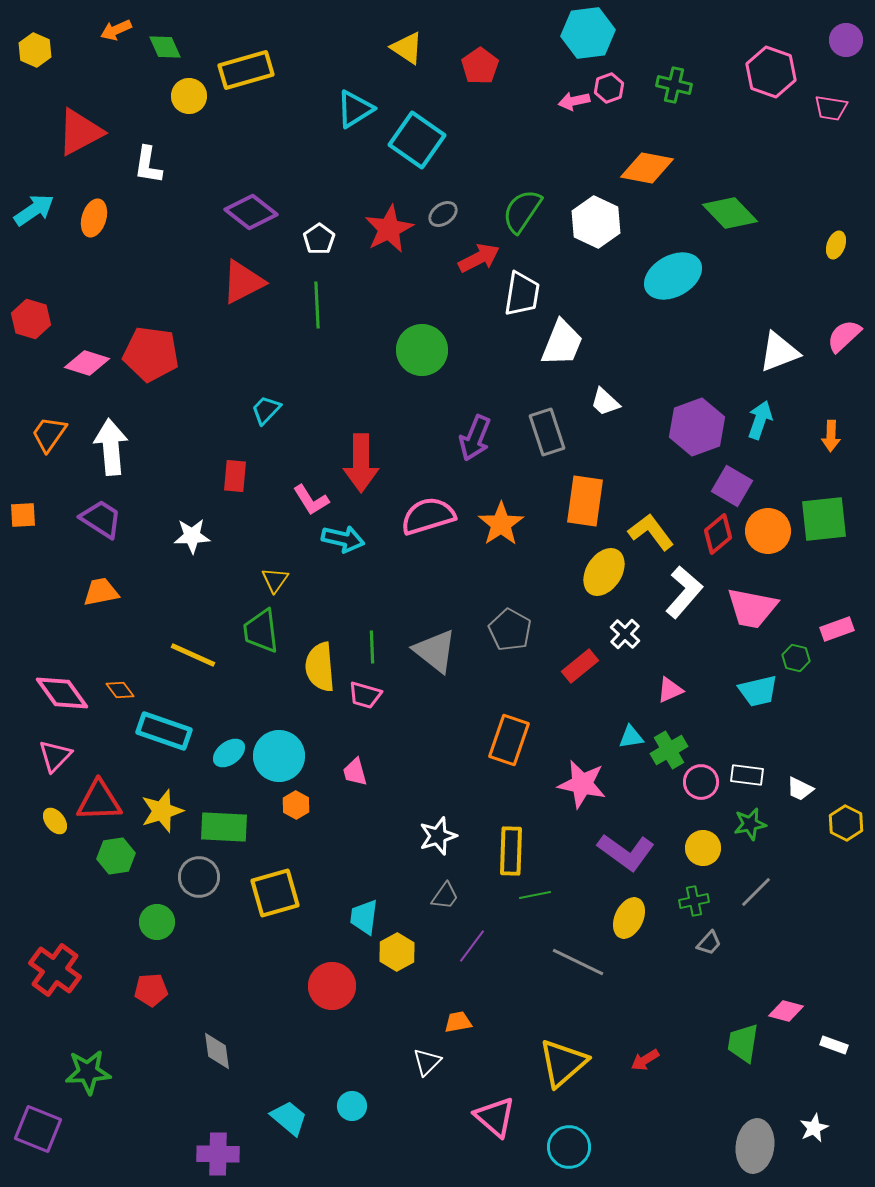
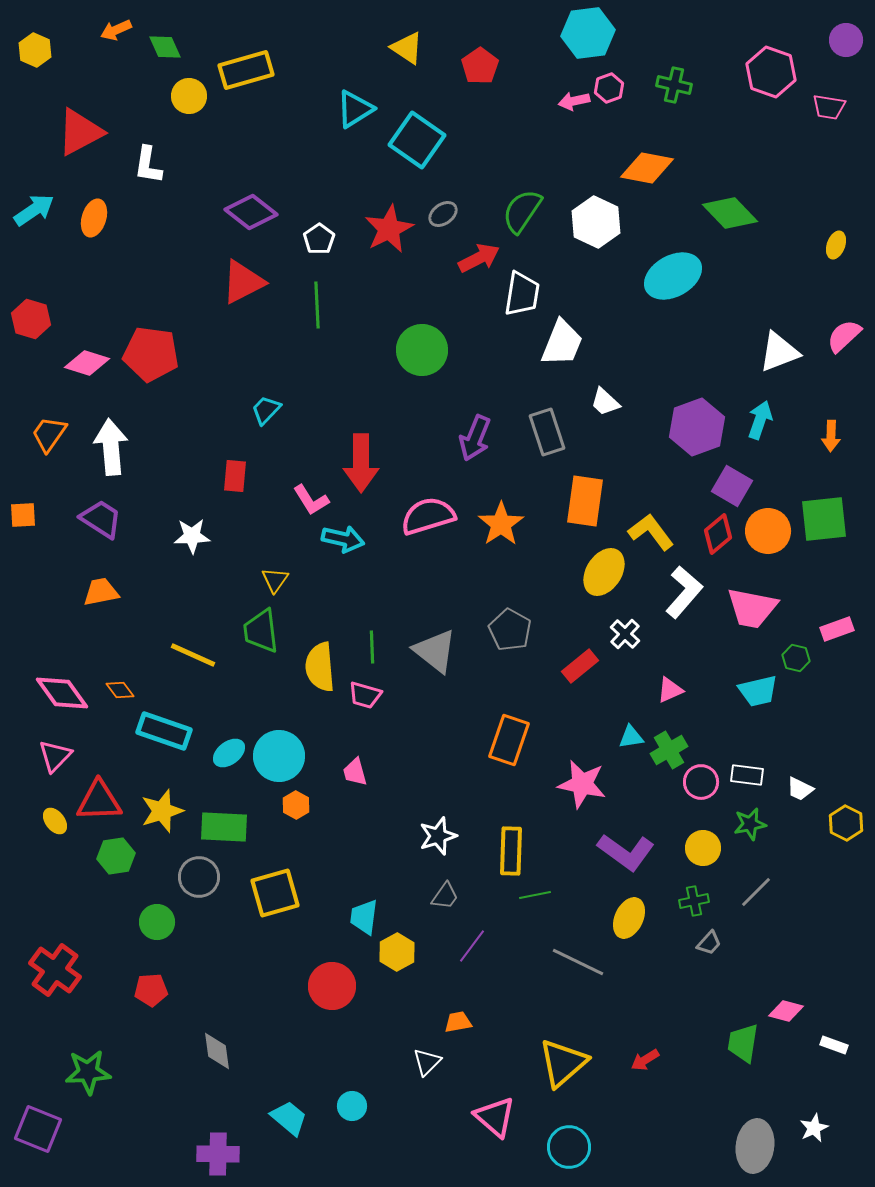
pink trapezoid at (831, 108): moved 2 px left, 1 px up
